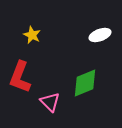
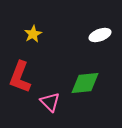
yellow star: moved 1 px right, 1 px up; rotated 18 degrees clockwise
green diamond: rotated 16 degrees clockwise
